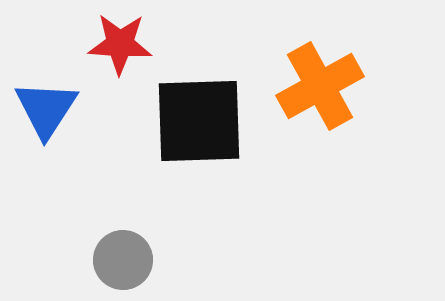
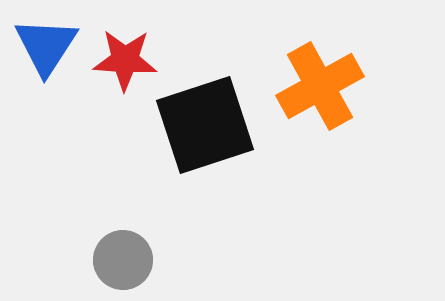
red star: moved 5 px right, 16 px down
blue triangle: moved 63 px up
black square: moved 6 px right, 4 px down; rotated 16 degrees counterclockwise
